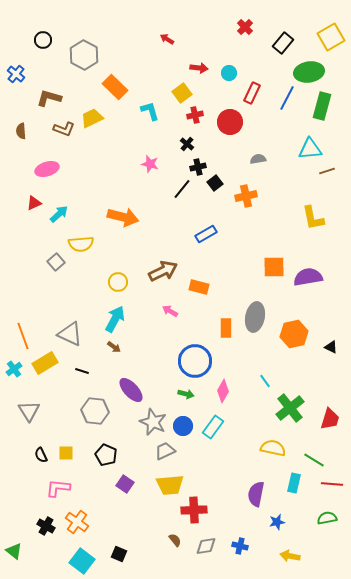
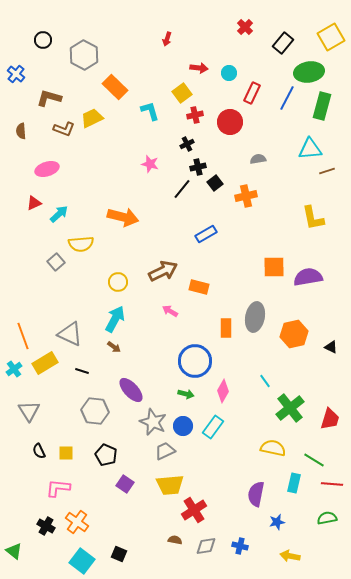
red arrow at (167, 39): rotated 104 degrees counterclockwise
black cross at (187, 144): rotated 24 degrees clockwise
black semicircle at (41, 455): moved 2 px left, 4 px up
red cross at (194, 510): rotated 30 degrees counterclockwise
brown semicircle at (175, 540): rotated 40 degrees counterclockwise
